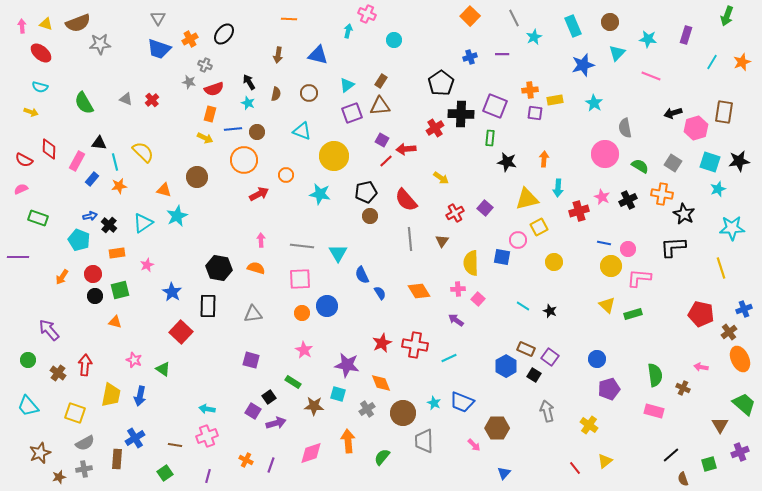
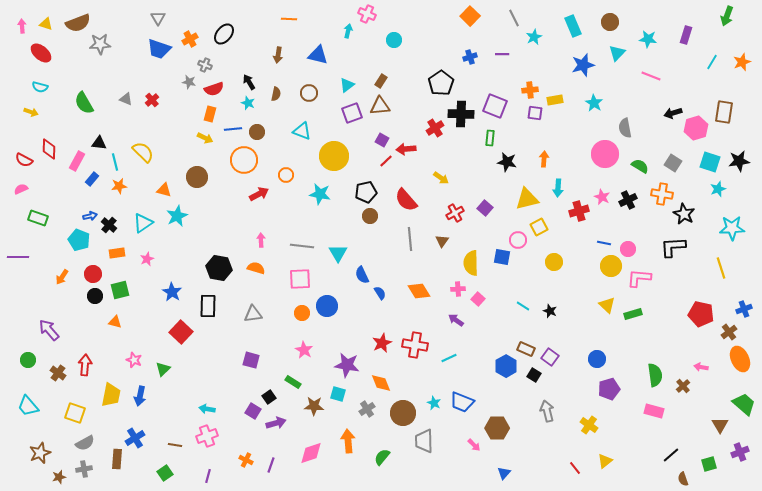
pink star at (147, 265): moved 6 px up
green triangle at (163, 369): rotated 42 degrees clockwise
brown cross at (683, 388): moved 2 px up; rotated 24 degrees clockwise
